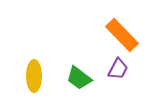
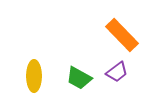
purple trapezoid: moved 1 px left, 3 px down; rotated 25 degrees clockwise
green trapezoid: rotated 8 degrees counterclockwise
